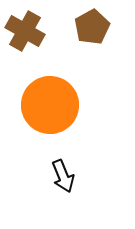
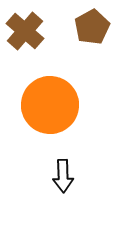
brown cross: rotated 12 degrees clockwise
black arrow: rotated 20 degrees clockwise
